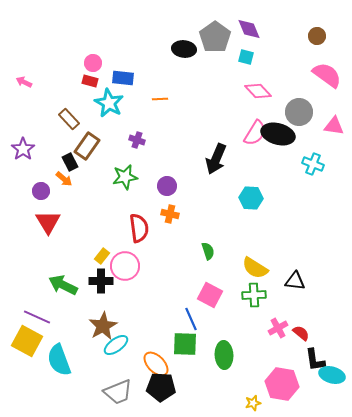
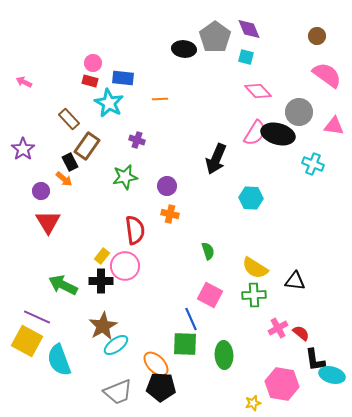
red semicircle at (139, 228): moved 4 px left, 2 px down
